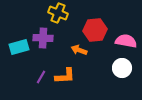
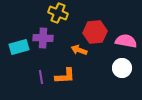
red hexagon: moved 2 px down
purple line: rotated 40 degrees counterclockwise
